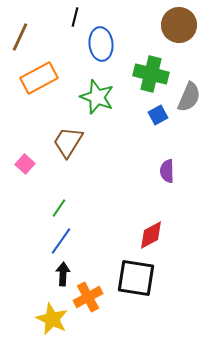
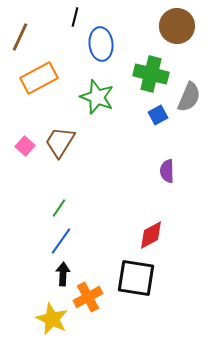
brown circle: moved 2 px left, 1 px down
brown trapezoid: moved 8 px left
pink square: moved 18 px up
